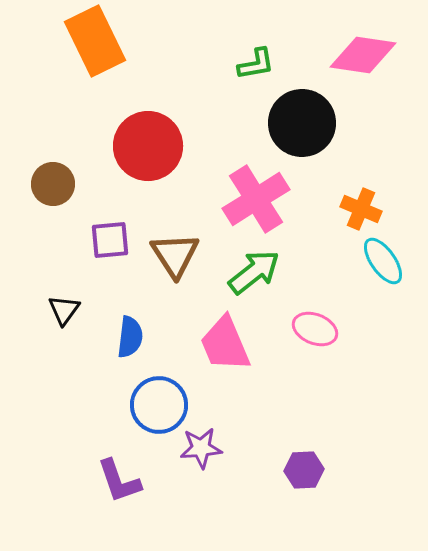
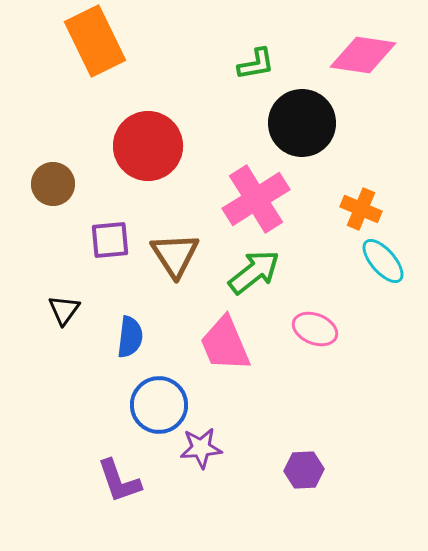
cyan ellipse: rotated 6 degrees counterclockwise
